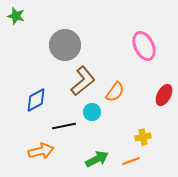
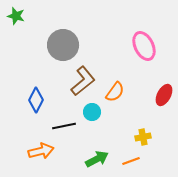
gray circle: moved 2 px left
blue diamond: rotated 35 degrees counterclockwise
